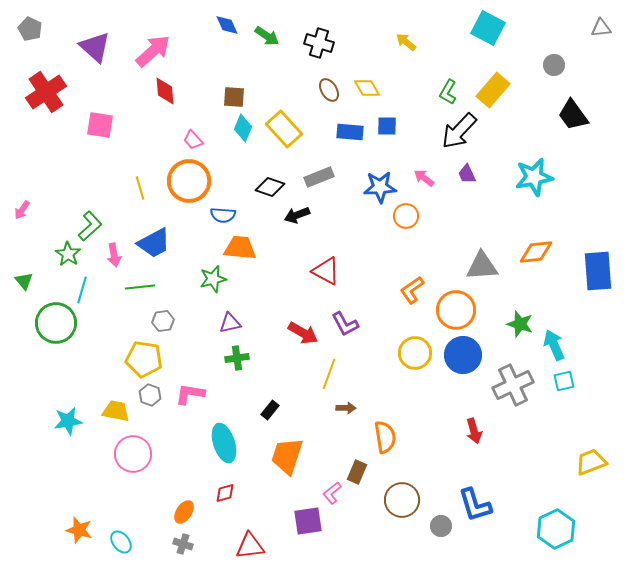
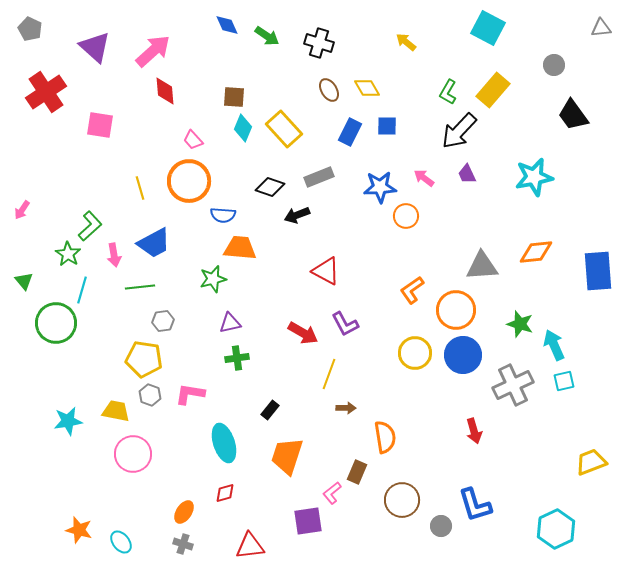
blue rectangle at (350, 132): rotated 68 degrees counterclockwise
